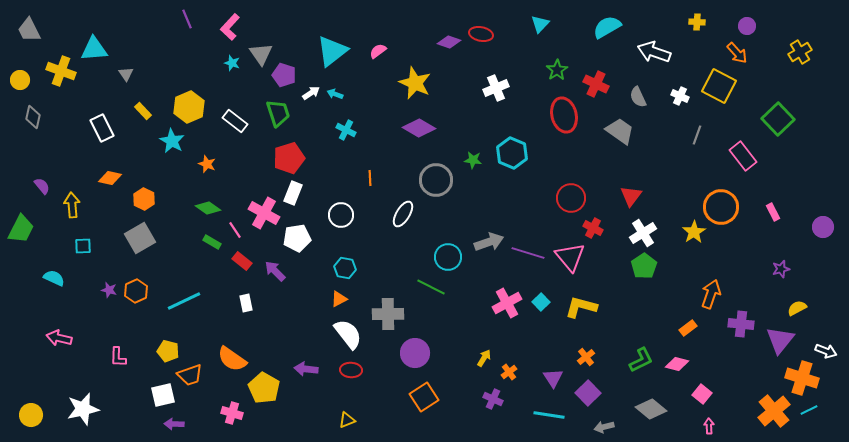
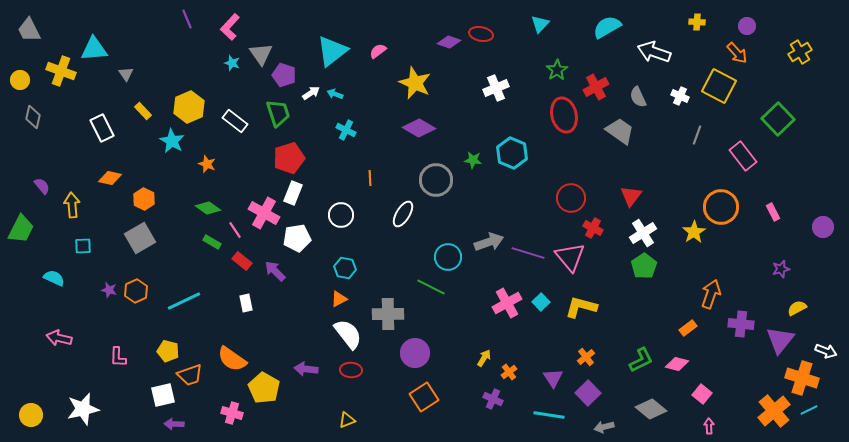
red cross at (596, 84): moved 3 px down; rotated 35 degrees clockwise
